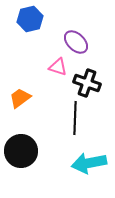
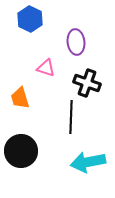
blue hexagon: rotated 20 degrees counterclockwise
purple ellipse: rotated 40 degrees clockwise
pink triangle: moved 12 px left, 1 px down
orange trapezoid: rotated 70 degrees counterclockwise
black line: moved 4 px left, 1 px up
cyan arrow: moved 1 px left, 1 px up
